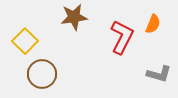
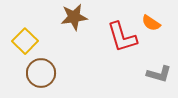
orange semicircle: moved 2 px left, 1 px up; rotated 102 degrees clockwise
red L-shape: rotated 136 degrees clockwise
brown circle: moved 1 px left, 1 px up
